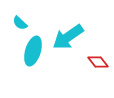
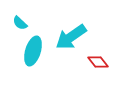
cyan arrow: moved 3 px right
